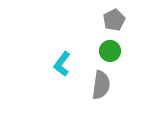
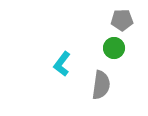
gray pentagon: moved 8 px right; rotated 25 degrees clockwise
green circle: moved 4 px right, 3 px up
